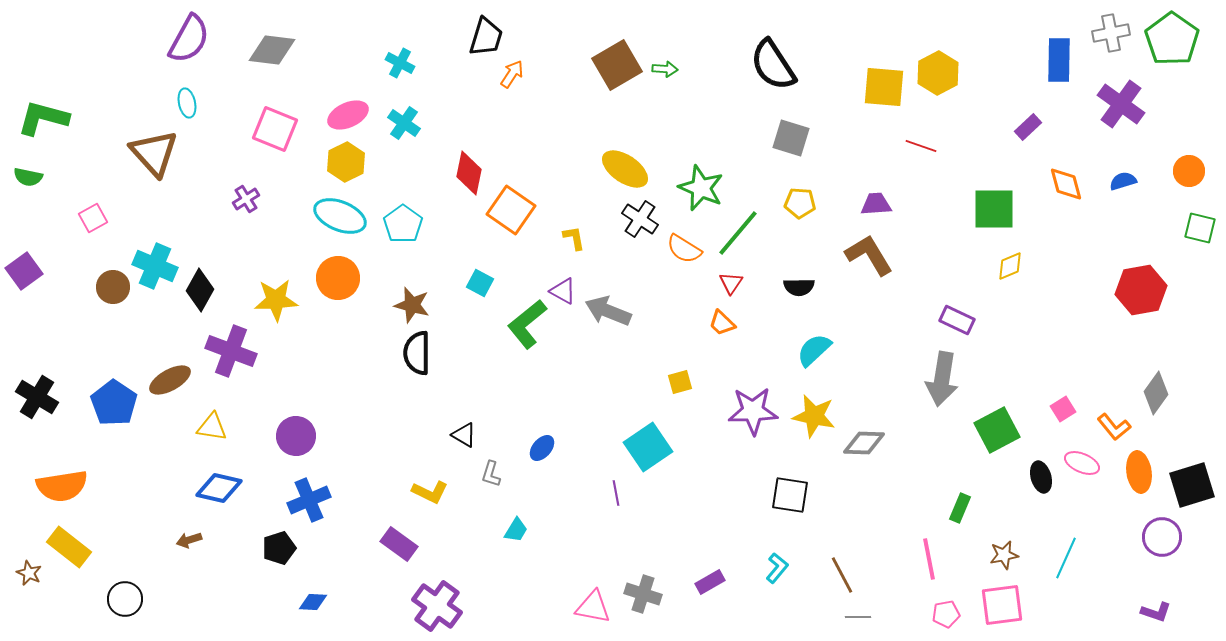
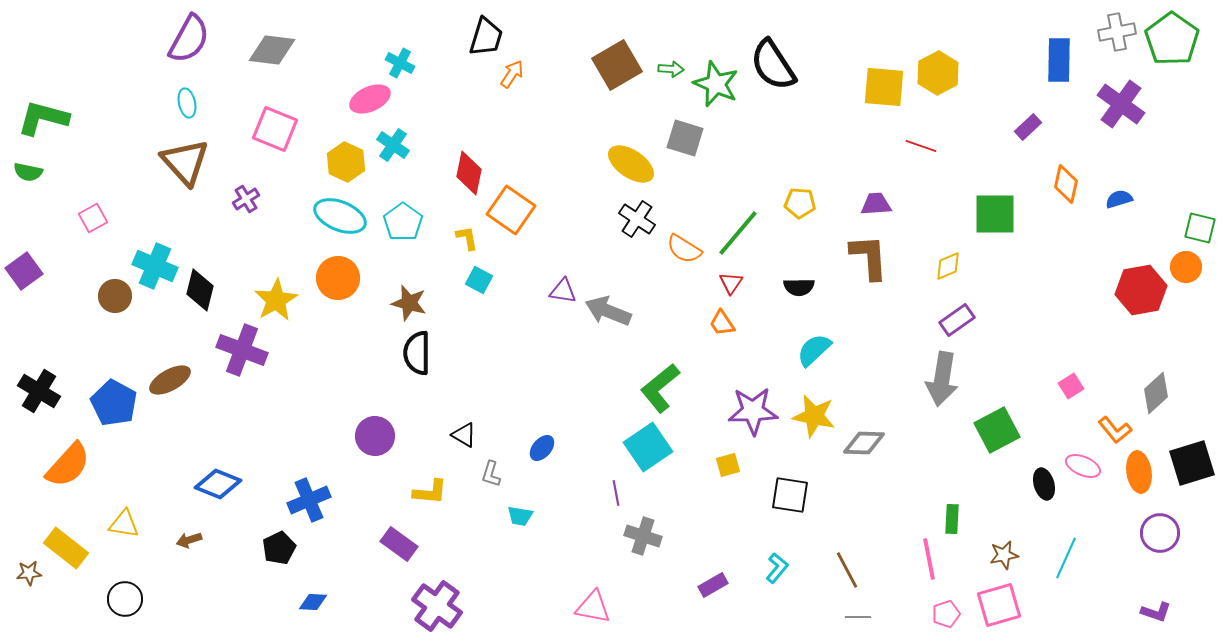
gray cross at (1111, 33): moved 6 px right, 1 px up
green arrow at (665, 69): moved 6 px right
pink ellipse at (348, 115): moved 22 px right, 16 px up
cyan cross at (404, 123): moved 11 px left, 22 px down
gray square at (791, 138): moved 106 px left
brown triangle at (154, 153): moved 31 px right, 9 px down
yellow hexagon at (346, 162): rotated 9 degrees counterclockwise
yellow ellipse at (625, 169): moved 6 px right, 5 px up
orange circle at (1189, 171): moved 3 px left, 96 px down
green semicircle at (28, 177): moved 5 px up
blue semicircle at (1123, 181): moved 4 px left, 18 px down
orange diamond at (1066, 184): rotated 27 degrees clockwise
green star at (701, 188): moved 15 px right, 104 px up
green square at (994, 209): moved 1 px right, 5 px down
black cross at (640, 219): moved 3 px left
cyan pentagon at (403, 224): moved 2 px up
yellow L-shape at (574, 238): moved 107 px left
brown L-shape at (869, 255): moved 2 px down; rotated 27 degrees clockwise
yellow diamond at (1010, 266): moved 62 px left
cyan square at (480, 283): moved 1 px left, 3 px up
brown circle at (113, 287): moved 2 px right, 9 px down
black diamond at (200, 290): rotated 15 degrees counterclockwise
purple triangle at (563, 291): rotated 20 degrees counterclockwise
yellow star at (276, 300): rotated 27 degrees counterclockwise
brown star at (412, 305): moved 3 px left, 2 px up
purple rectangle at (957, 320): rotated 60 degrees counterclockwise
orange trapezoid at (722, 323): rotated 12 degrees clockwise
green L-shape at (527, 324): moved 133 px right, 64 px down
purple cross at (231, 351): moved 11 px right, 1 px up
yellow square at (680, 382): moved 48 px right, 83 px down
gray diamond at (1156, 393): rotated 12 degrees clockwise
black cross at (37, 397): moved 2 px right, 6 px up
blue pentagon at (114, 403): rotated 6 degrees counterclockwise
pink square at (1063, 409): moved 8 px right, 23 px up
yellow triangle at (212, 427): moved 88 px left, 97 px down
orange L-shape at (1114, 427): moved 1 px right, 3 px down
purple circle at (296, 436): moved 79 px right
pink ellipse at (1082, 463): moved 1 px right, 3 px down
black ellipse at (1041, 477): moved 3 px right, 7 px down
black square at (1192, 485): moved 22 px up
orange semicircle at (62, 486): moved 6 px right, 21 px up; rotated 39 degrees counterclockwise
blue diamond at (219, 488): moved 1 px left, 4 px up; rotated 9 degrees clockwise
yellow L-shape at (430, 492): rotated 21 degrees counterclockwise
green rectangle at (960, 508): moved 8 px left, 11 px down; rotated 20 degrees counterclockwise
cyan trapezoid at (516, 530): moved 4 px right, 14 px up; rotated 68 degrees clockwise
purple circle at (1162, 537): moved 2 px left, 4 px up
yellow rectangle at (69, 547): moved 3 px left, 1 px down
black pentagon at (279, 548): rotated 8 degrees counterclockwise
brown star at (29, 573): rotated 30 degrees counterclockwise
brown line at (842, 575): moved 5 px right, 5 px up
purple rectangle at (710, 582): moved 3 px right, 3 px down
gray cross at (643, 594): moved 58 px up
pink square at (1002, 605): moved 3 px left; rotated 9 degrees counterclockwise
pink pentagon at (946, 614): rotated 8 degrees counterclockwise
